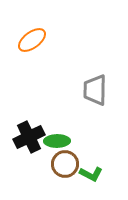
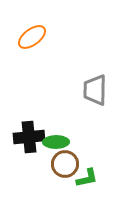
orange ellipse: moved 3 px up
black cross: rotated 20 degrees clockwise
green ellipse: moved 1 px left, 1 px down
green L-shape: moved 4 px left, 4 px down; rotated 40 degrees counterclockwise
